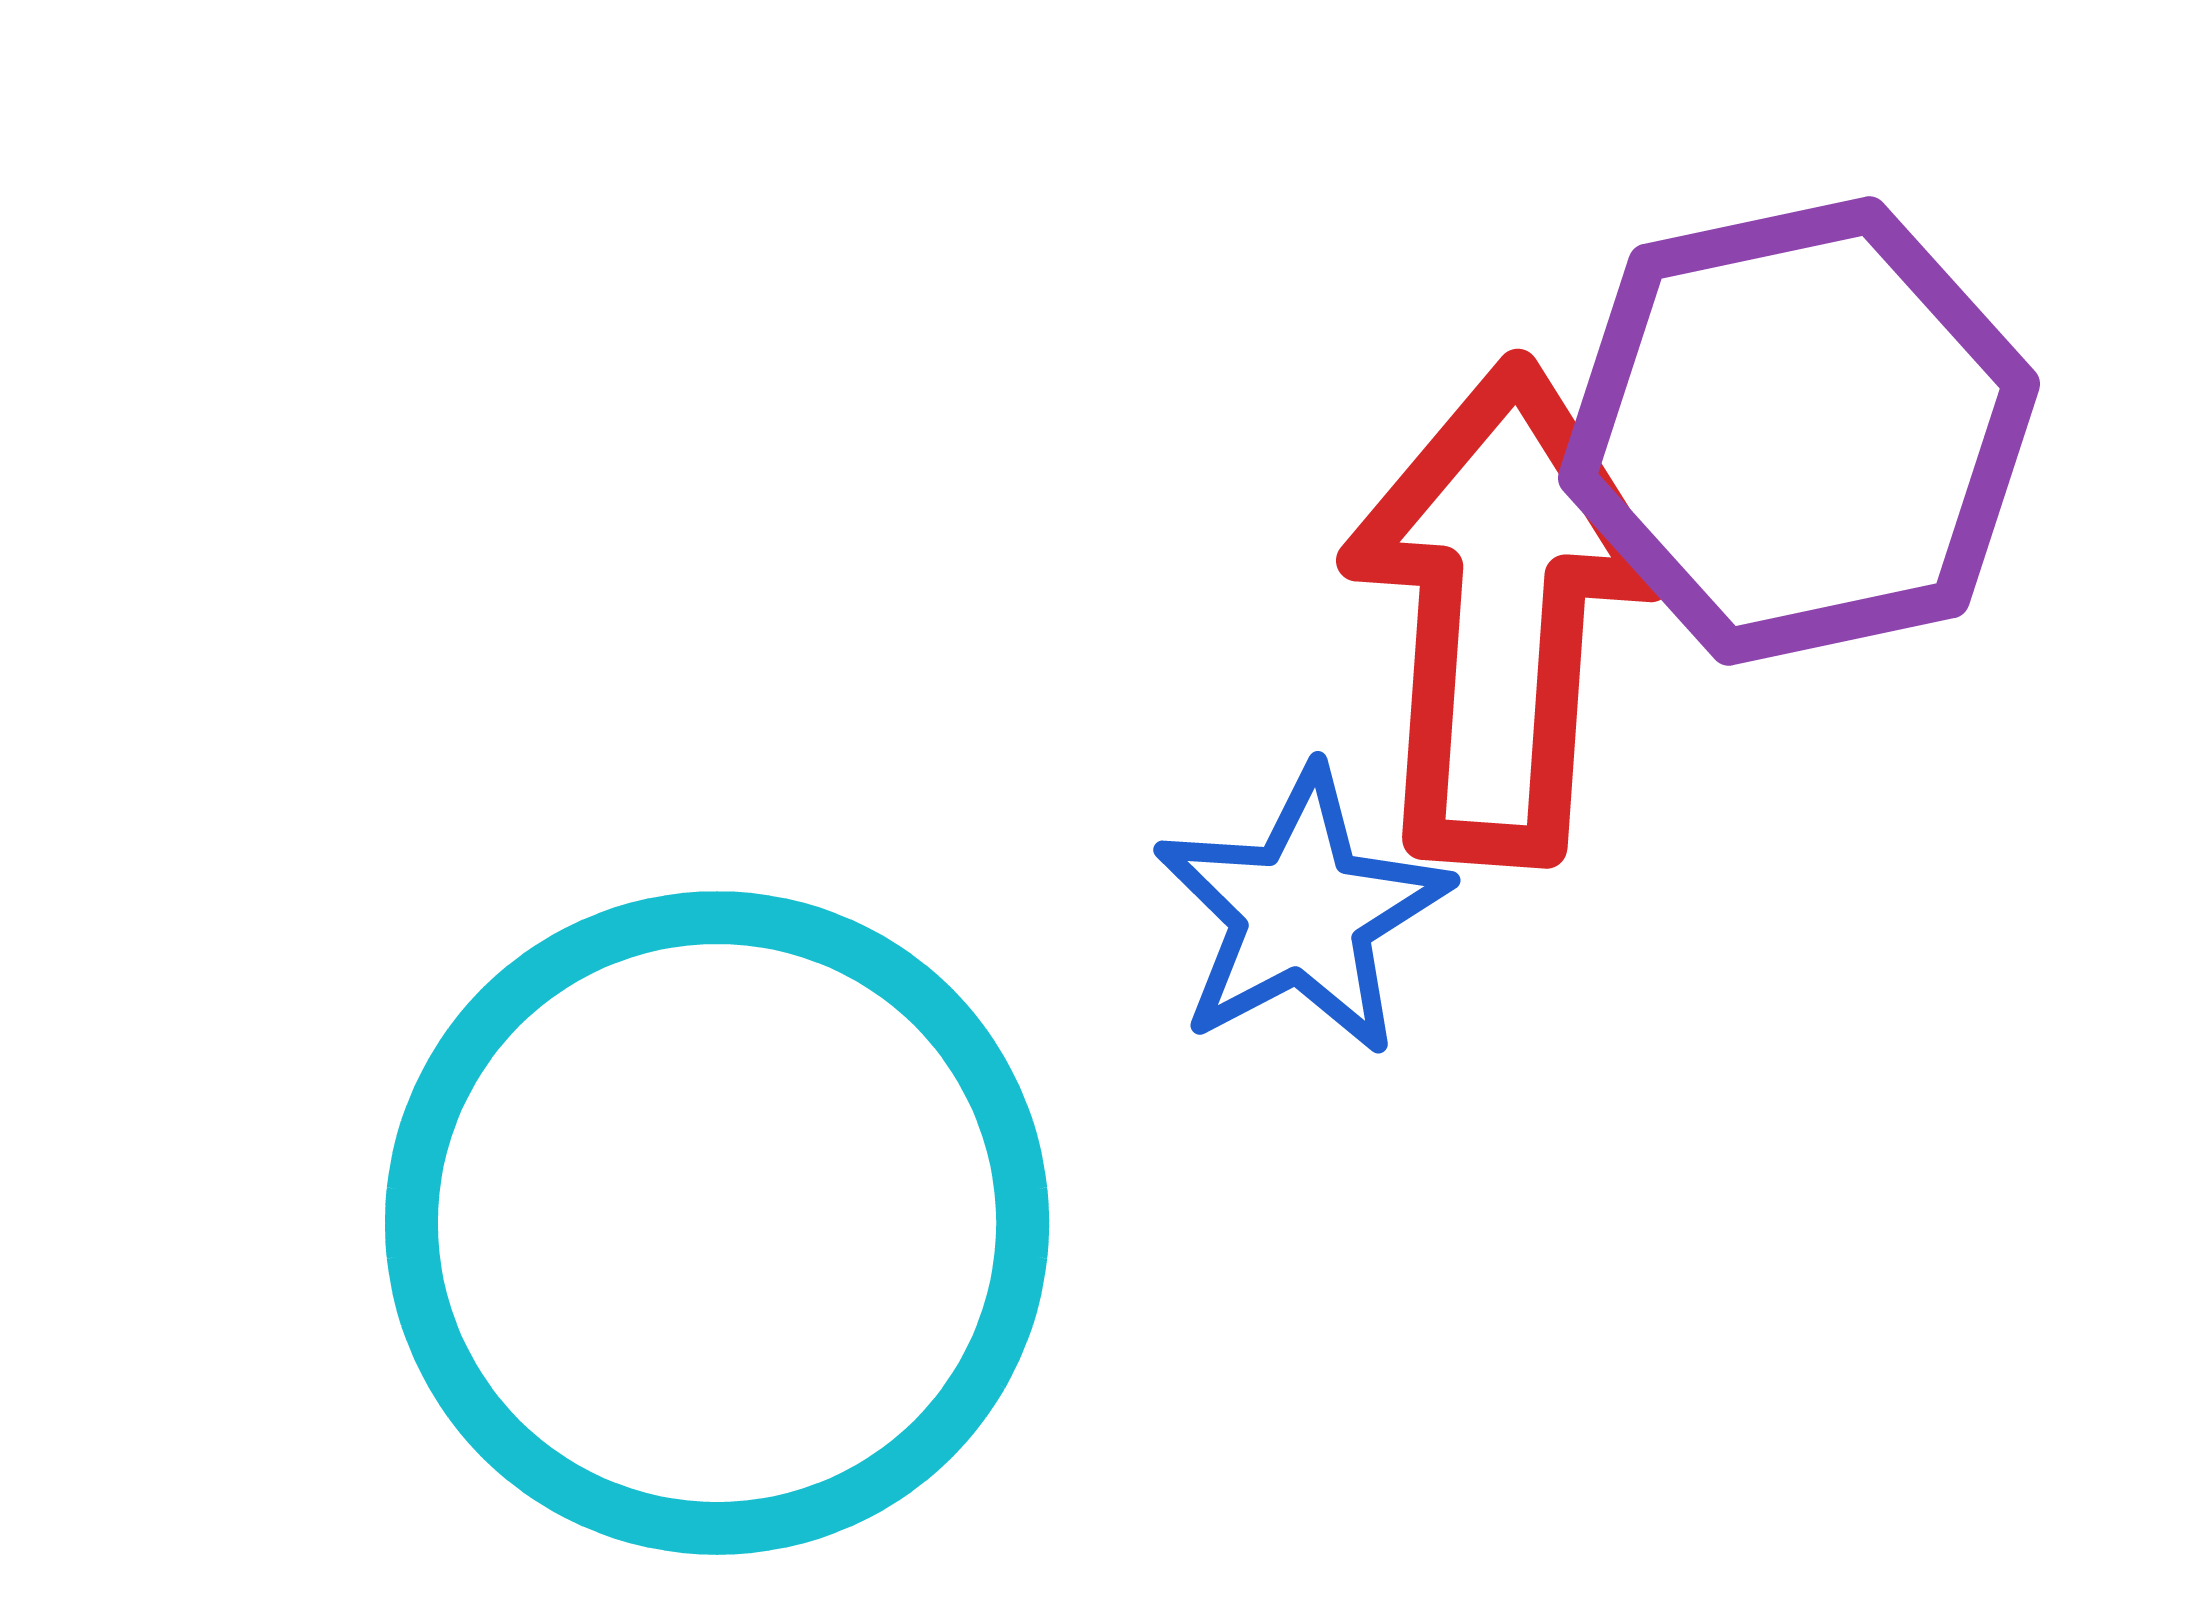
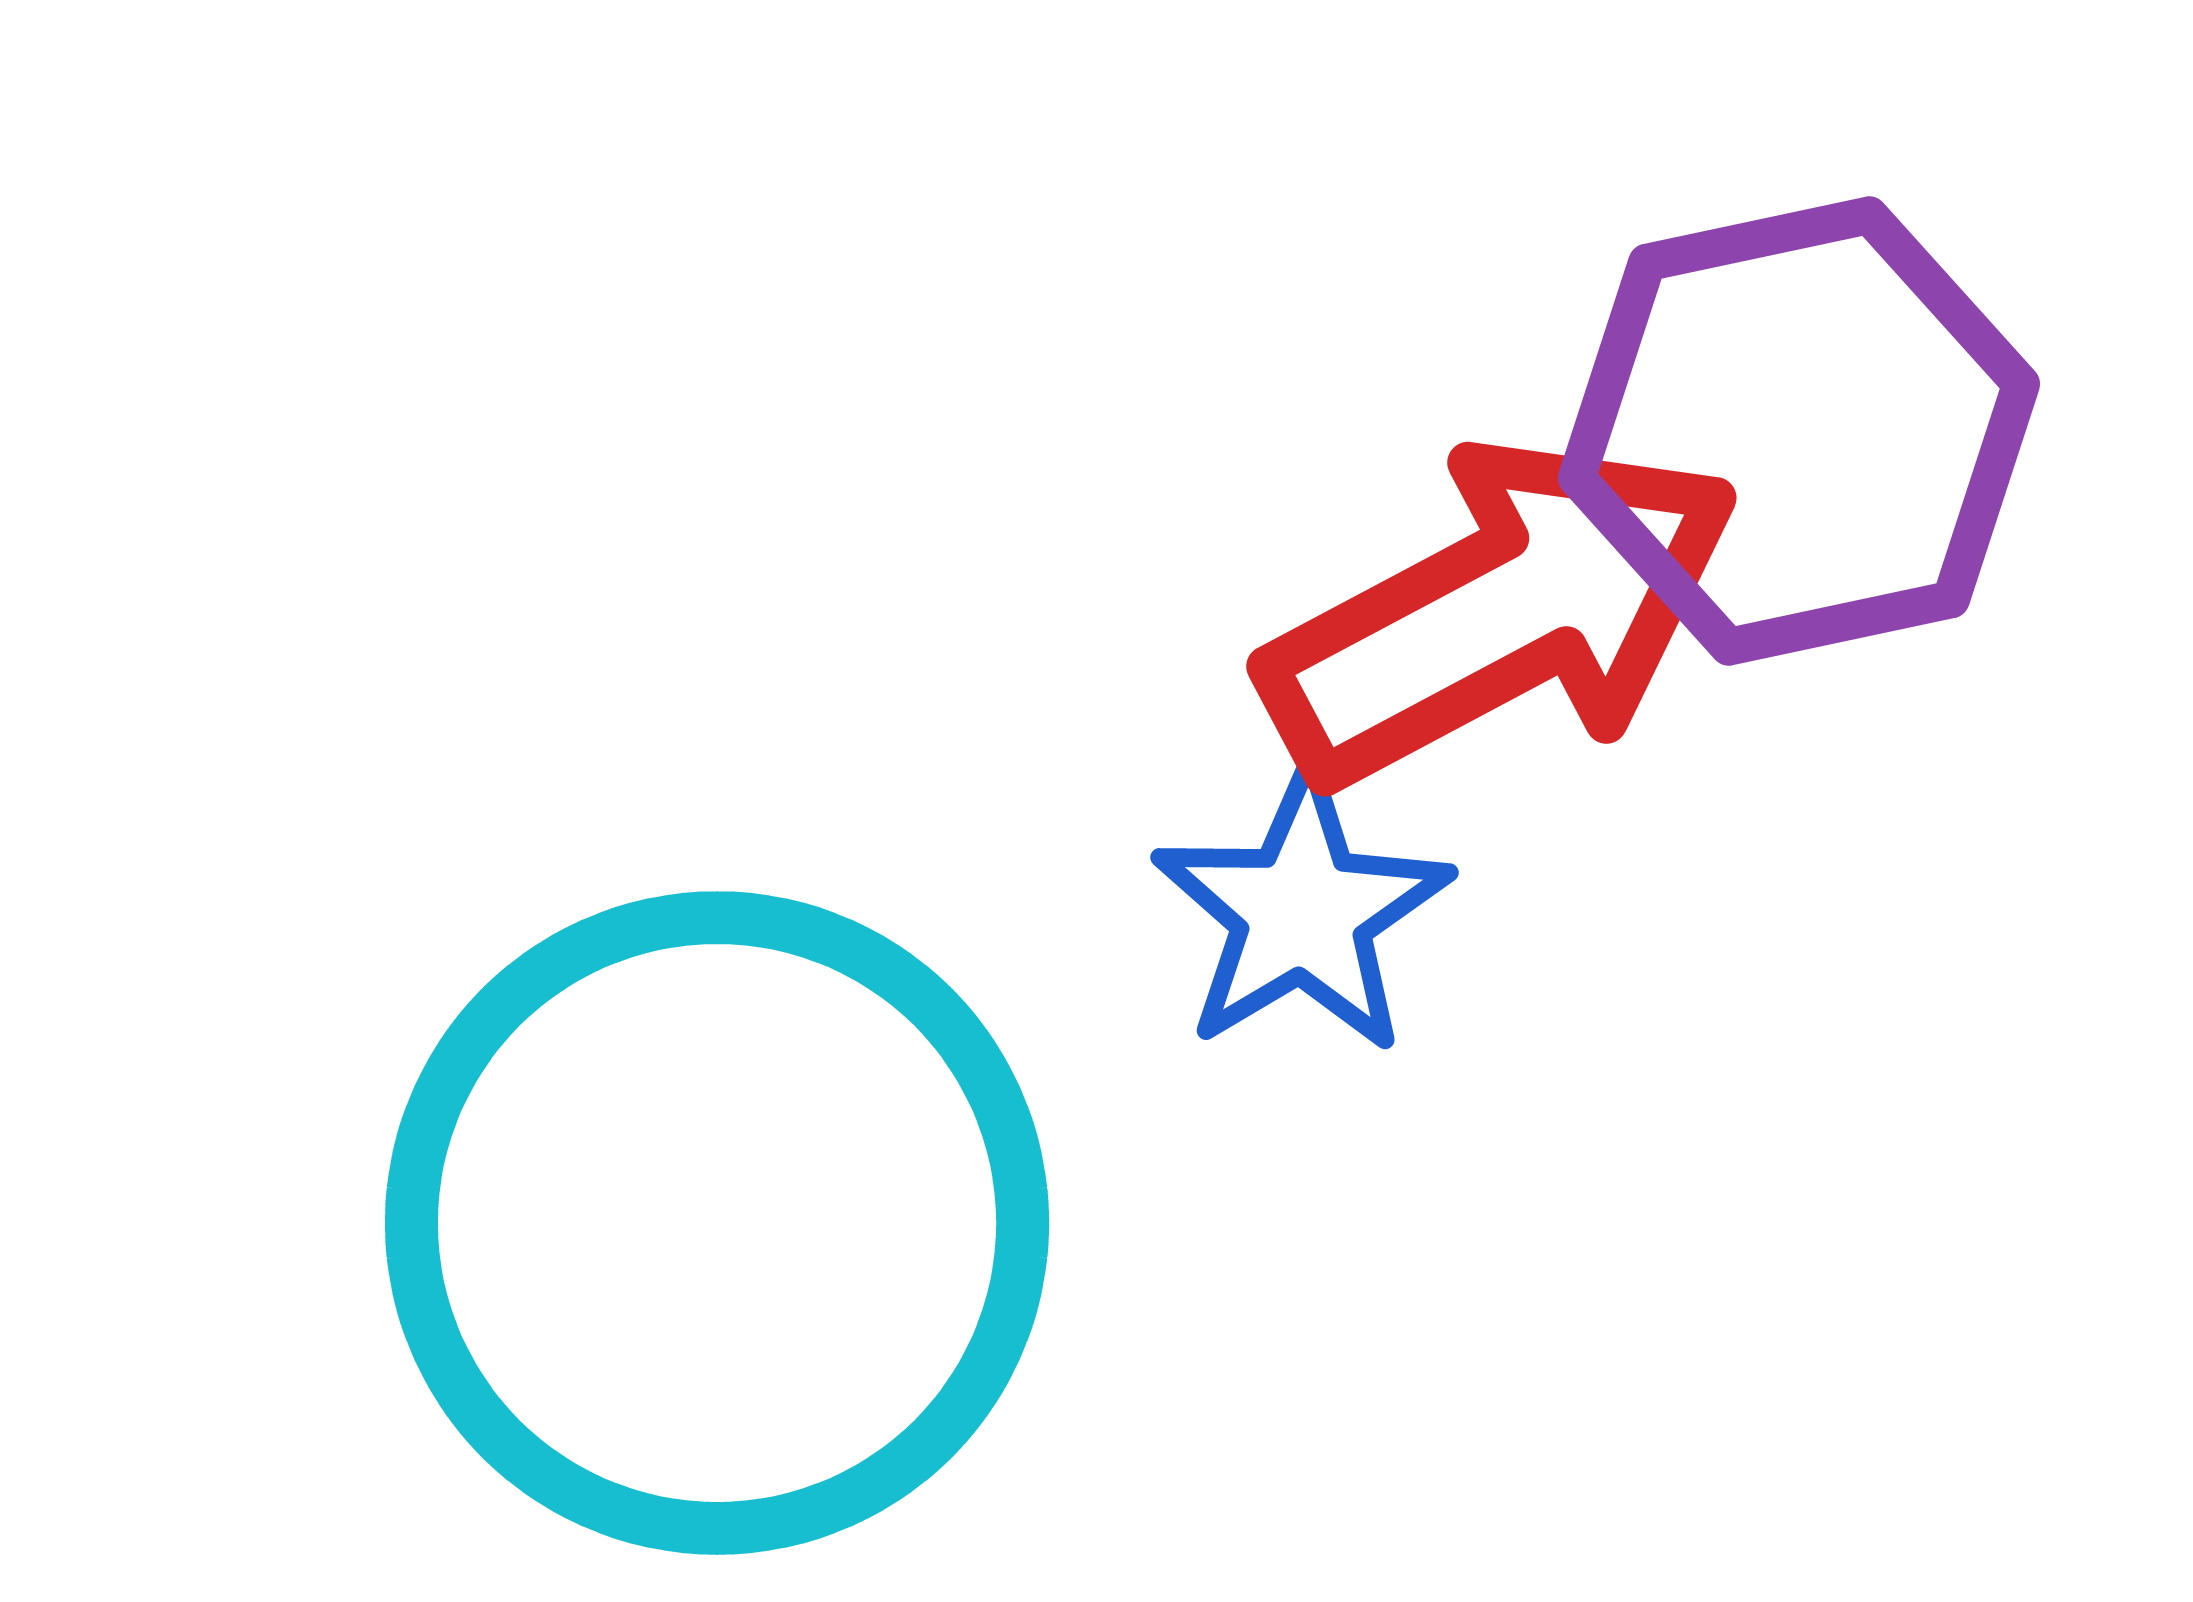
red arrow: rotated 58 degrees clockwise
blue star: rotated 3 degrees counterclockwise
